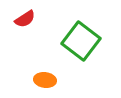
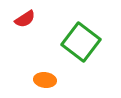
green square: moved 1 px down
